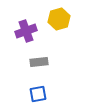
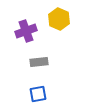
yellow hexagon: rotated 20 degrees counterclockwise
